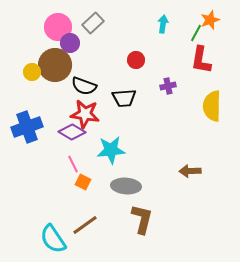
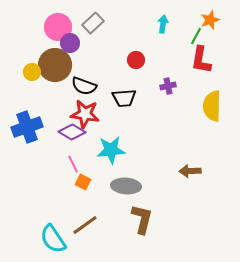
green line: moved 3 px down
